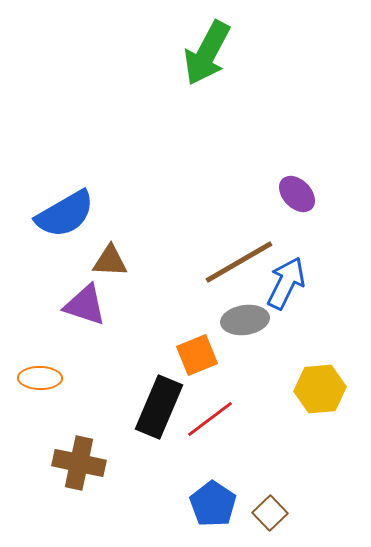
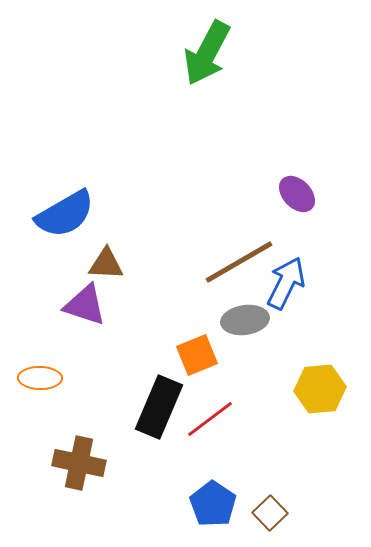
brown triangle: moved 4 px left, 3 px down
